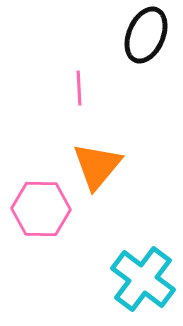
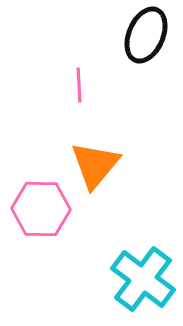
pink line: moved 3 px up
orange triangle: moved 2 px left, 1 px up
